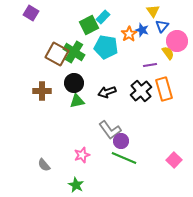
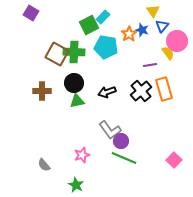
green cross: rotated 30 degrees counterclockwise
